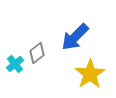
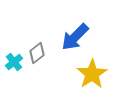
cyan cross: moved 1 px left, 2 px up
yellow star: moved 2 px right
